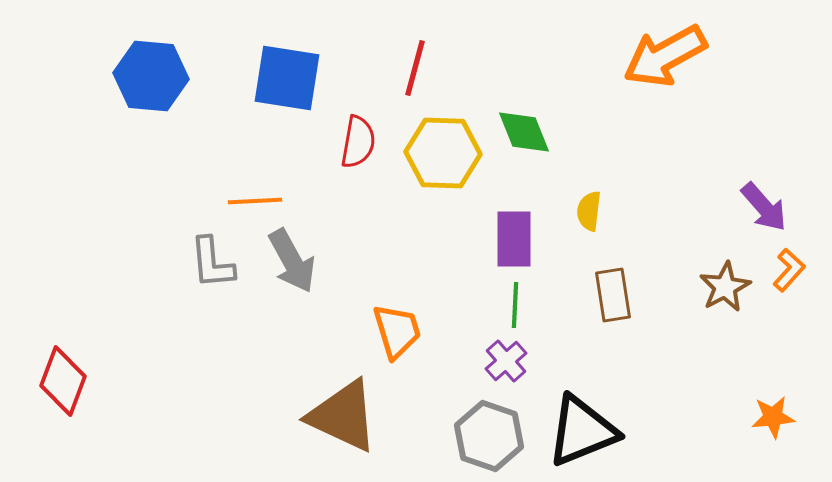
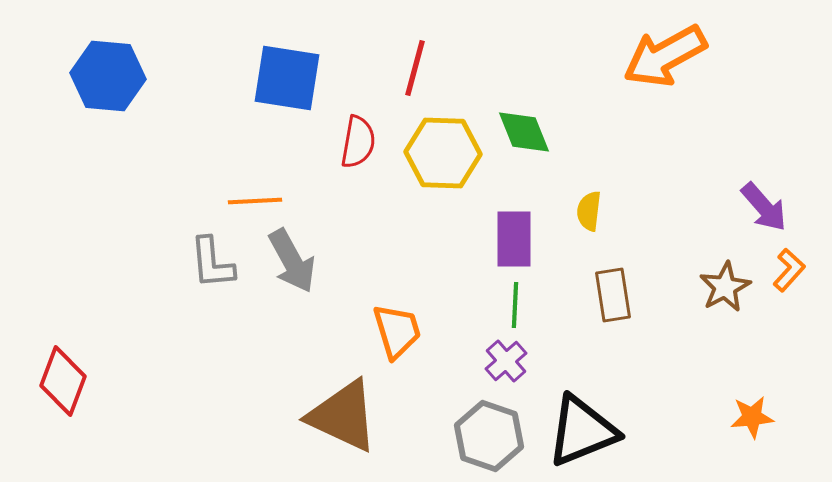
blue hexagon: moved 43 px left
orange star: moved 21 px left
